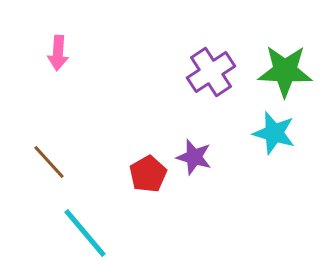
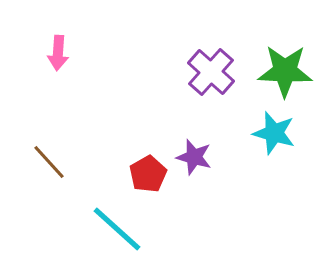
purple cross: rotated 15 degrees counterclockwise
cyan line: moved 32 px right, 4 px up; rotated 8 degrees counterclockwise
